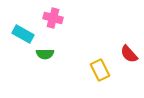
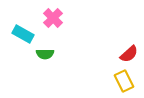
pink cross: rotated 30 degrees clockwise
red semicircle: rotated 90 degrees counterclockwise
yellow rectangle: moved 24 px right, 11 px down
